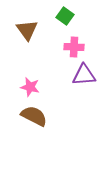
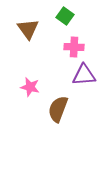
brown triangle: moved 1 px right, 1 px up
brown semicircle: moved 24 px right, 7 px up; rotated 96 degrees counterclockwise
